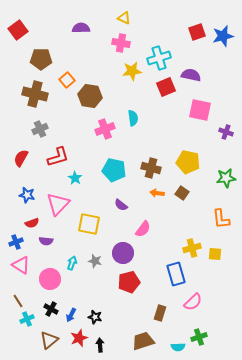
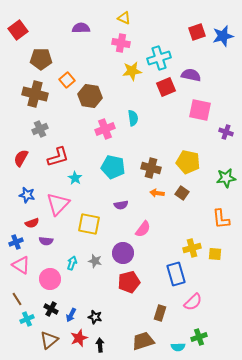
cyan pentagon at (114, 170): moved 1 px left, 3 px up
purple semicircle at (121, 205): rotated 48 degrees counterclockwise
brown line at (18, 301): moved 1 px left, 2 px up
